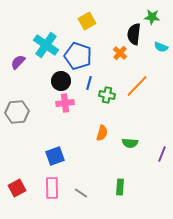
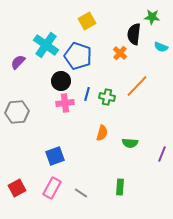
blue line: moved 2 px left, 11 px down
green cross: moved 2 px down
pink rectangle: rotated 30 degrees clockwise
